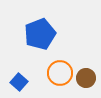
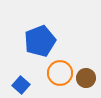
blue pentagon: moved 7 px down
blue square: moved 2 px right, 3 px down
